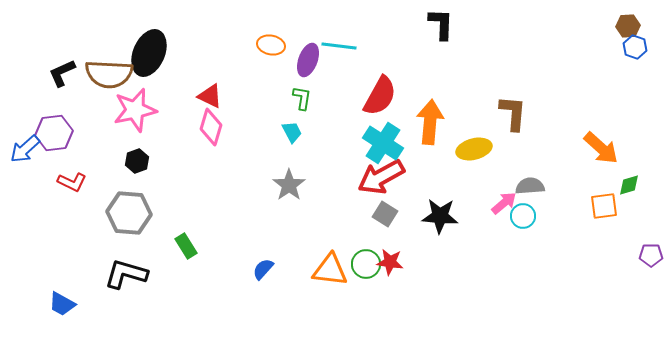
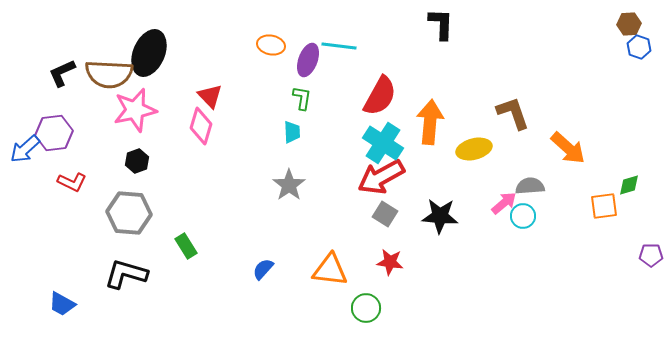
brown hexagon at (628, 26): moved 1 px right, 2 px up
blue hexagon at (635, 47): moved 4 px right
red triangle at (210, 96): rotated 20 degrees clockwise
brown L-shape at (513, 113): rotated 24 degrees counterclockwise
pink diamond at (211, 127): moved 10 px left, 1 px up
cyan trapezoid at (292, 132): rotated 25 degrees clockwise
orange arrow at (601, 148): moved 33 px left
green circle at (366, 264): moved 44 px down
